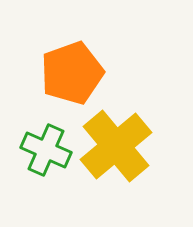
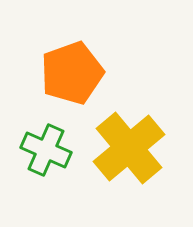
yellow cross: moved 13 px right, 2 px down
